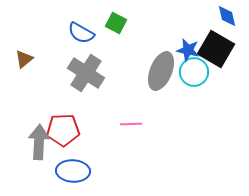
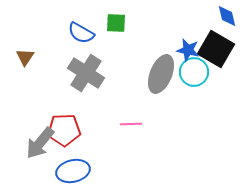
green square: rotated 25 degrees counterclockwise
brown triangle: moved 1 px right, 2 px up; rotated 18 degrees counterclockwise
gray ellipse: moved 3 px down
red pentagon: moved 1 px right
gray arrow: moved 1 px right, 1 px down; rotated 144 degrees counterclockwise
blue ellipse: rotated 16 degrees counterclockwise
